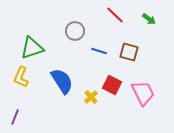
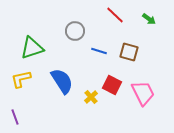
yellow L-shape: moved 2 px down; rotated 55 degrees clockwise
purple line: rotated 42 degrees counterclockwise
